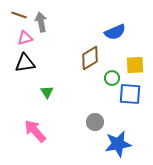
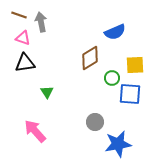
pink triangle: moved 2 px left; rotated 35 degrees clockwise
